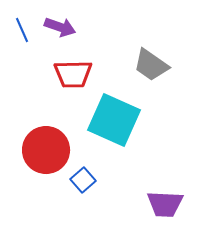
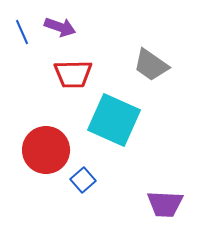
blue line: moved 2 px down
